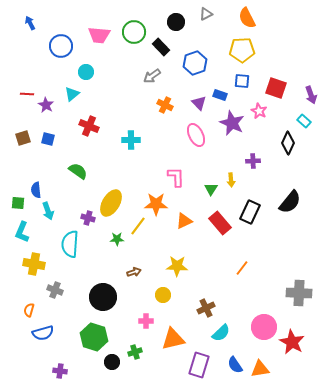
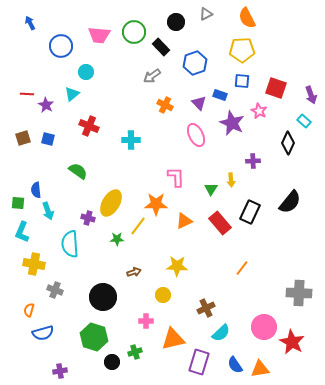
cyan semicircle at (70, 244): rotated 8 degrees counterclockwise
purple rectangle at (199, 365): moved 3 px up
purple cross at (60, 371): rotated 16 degrees counterclockwise
